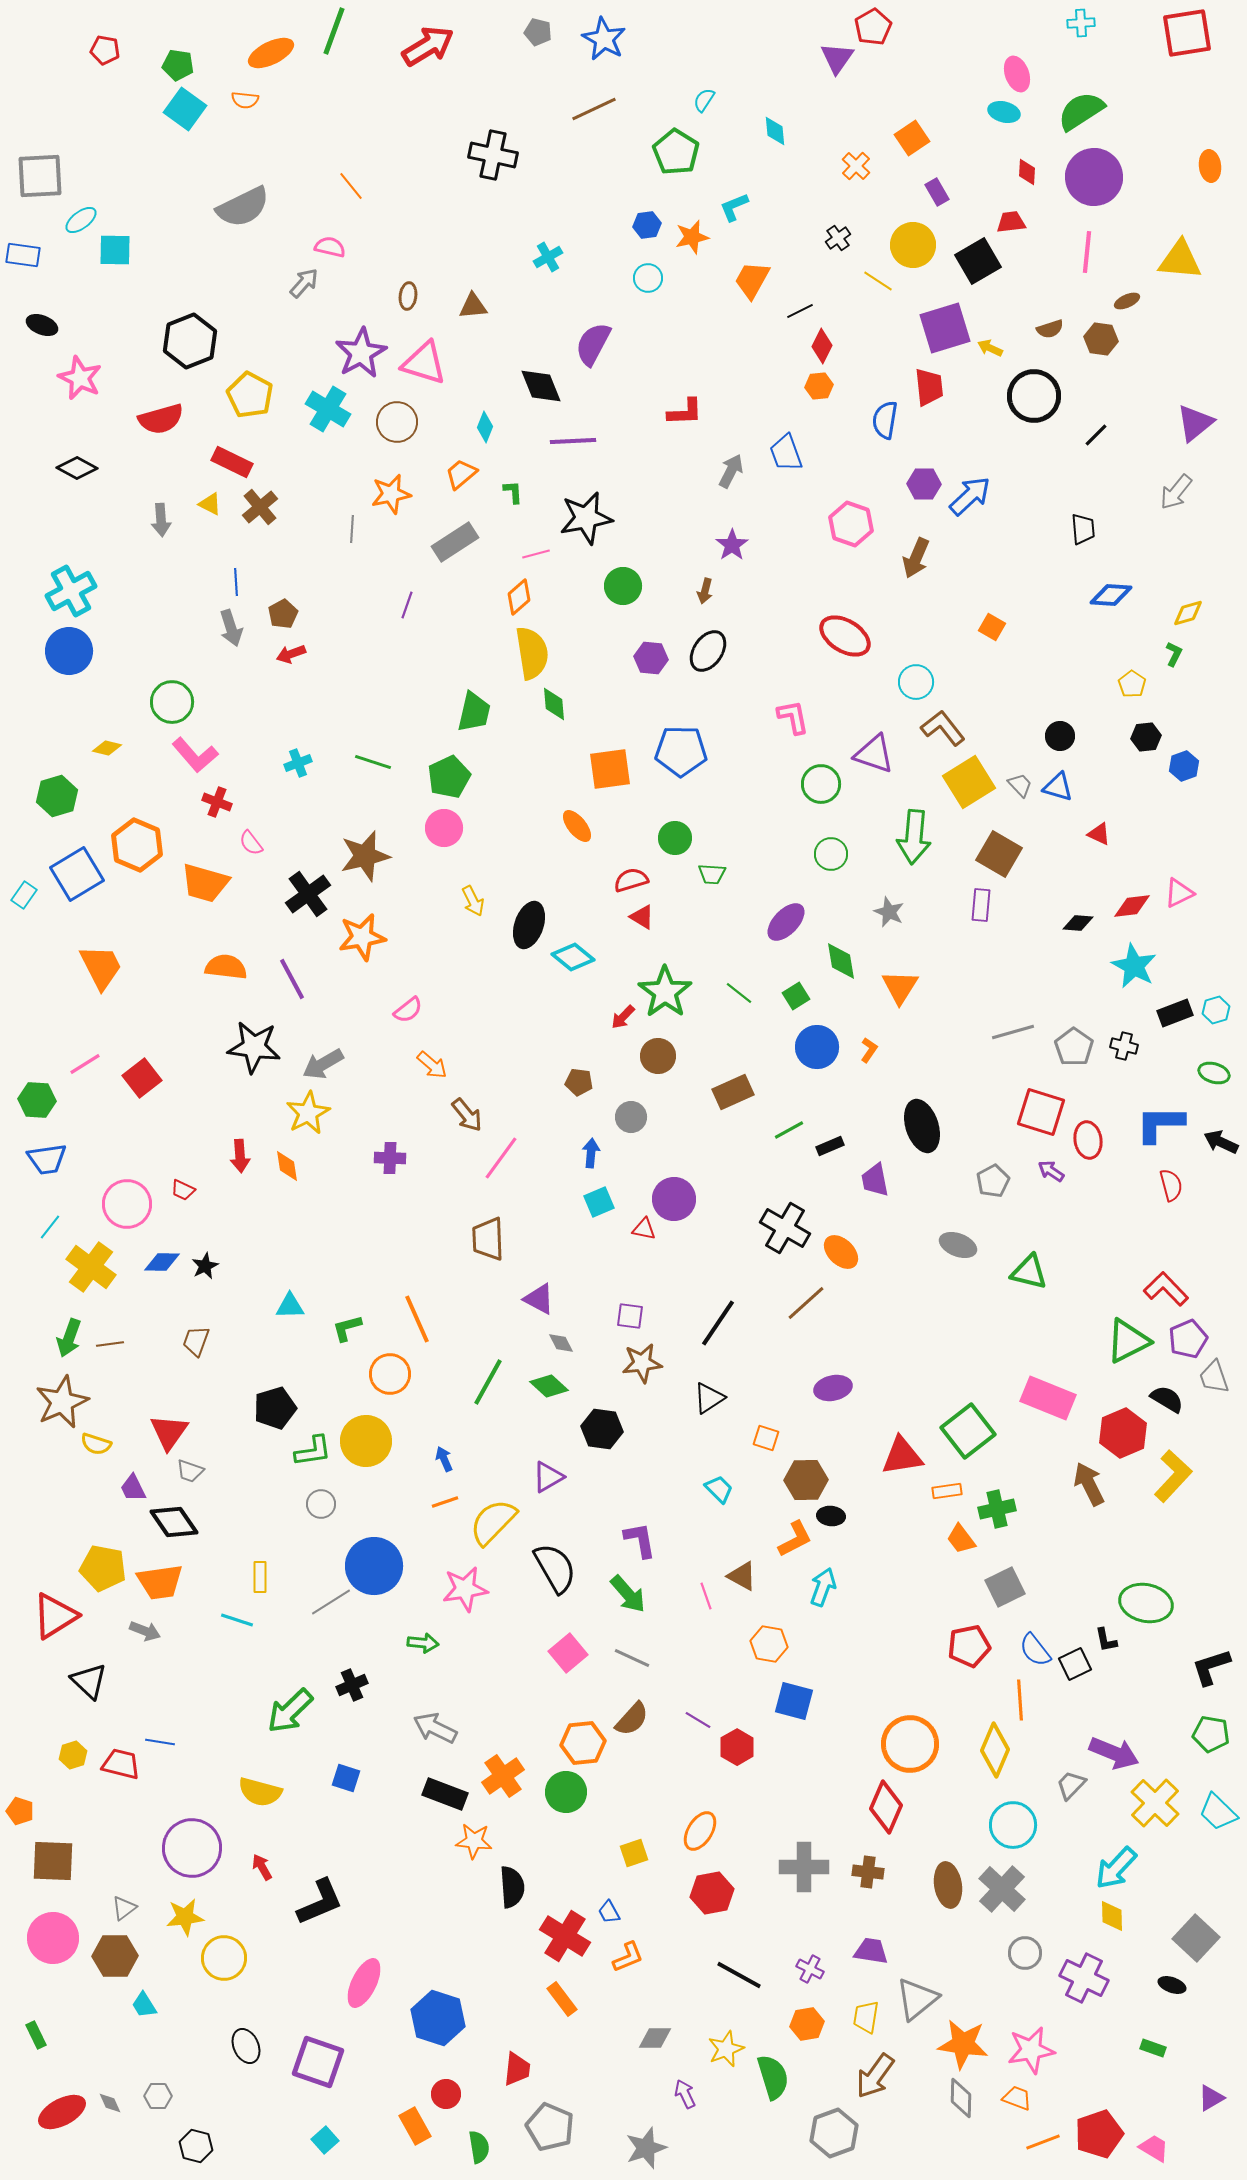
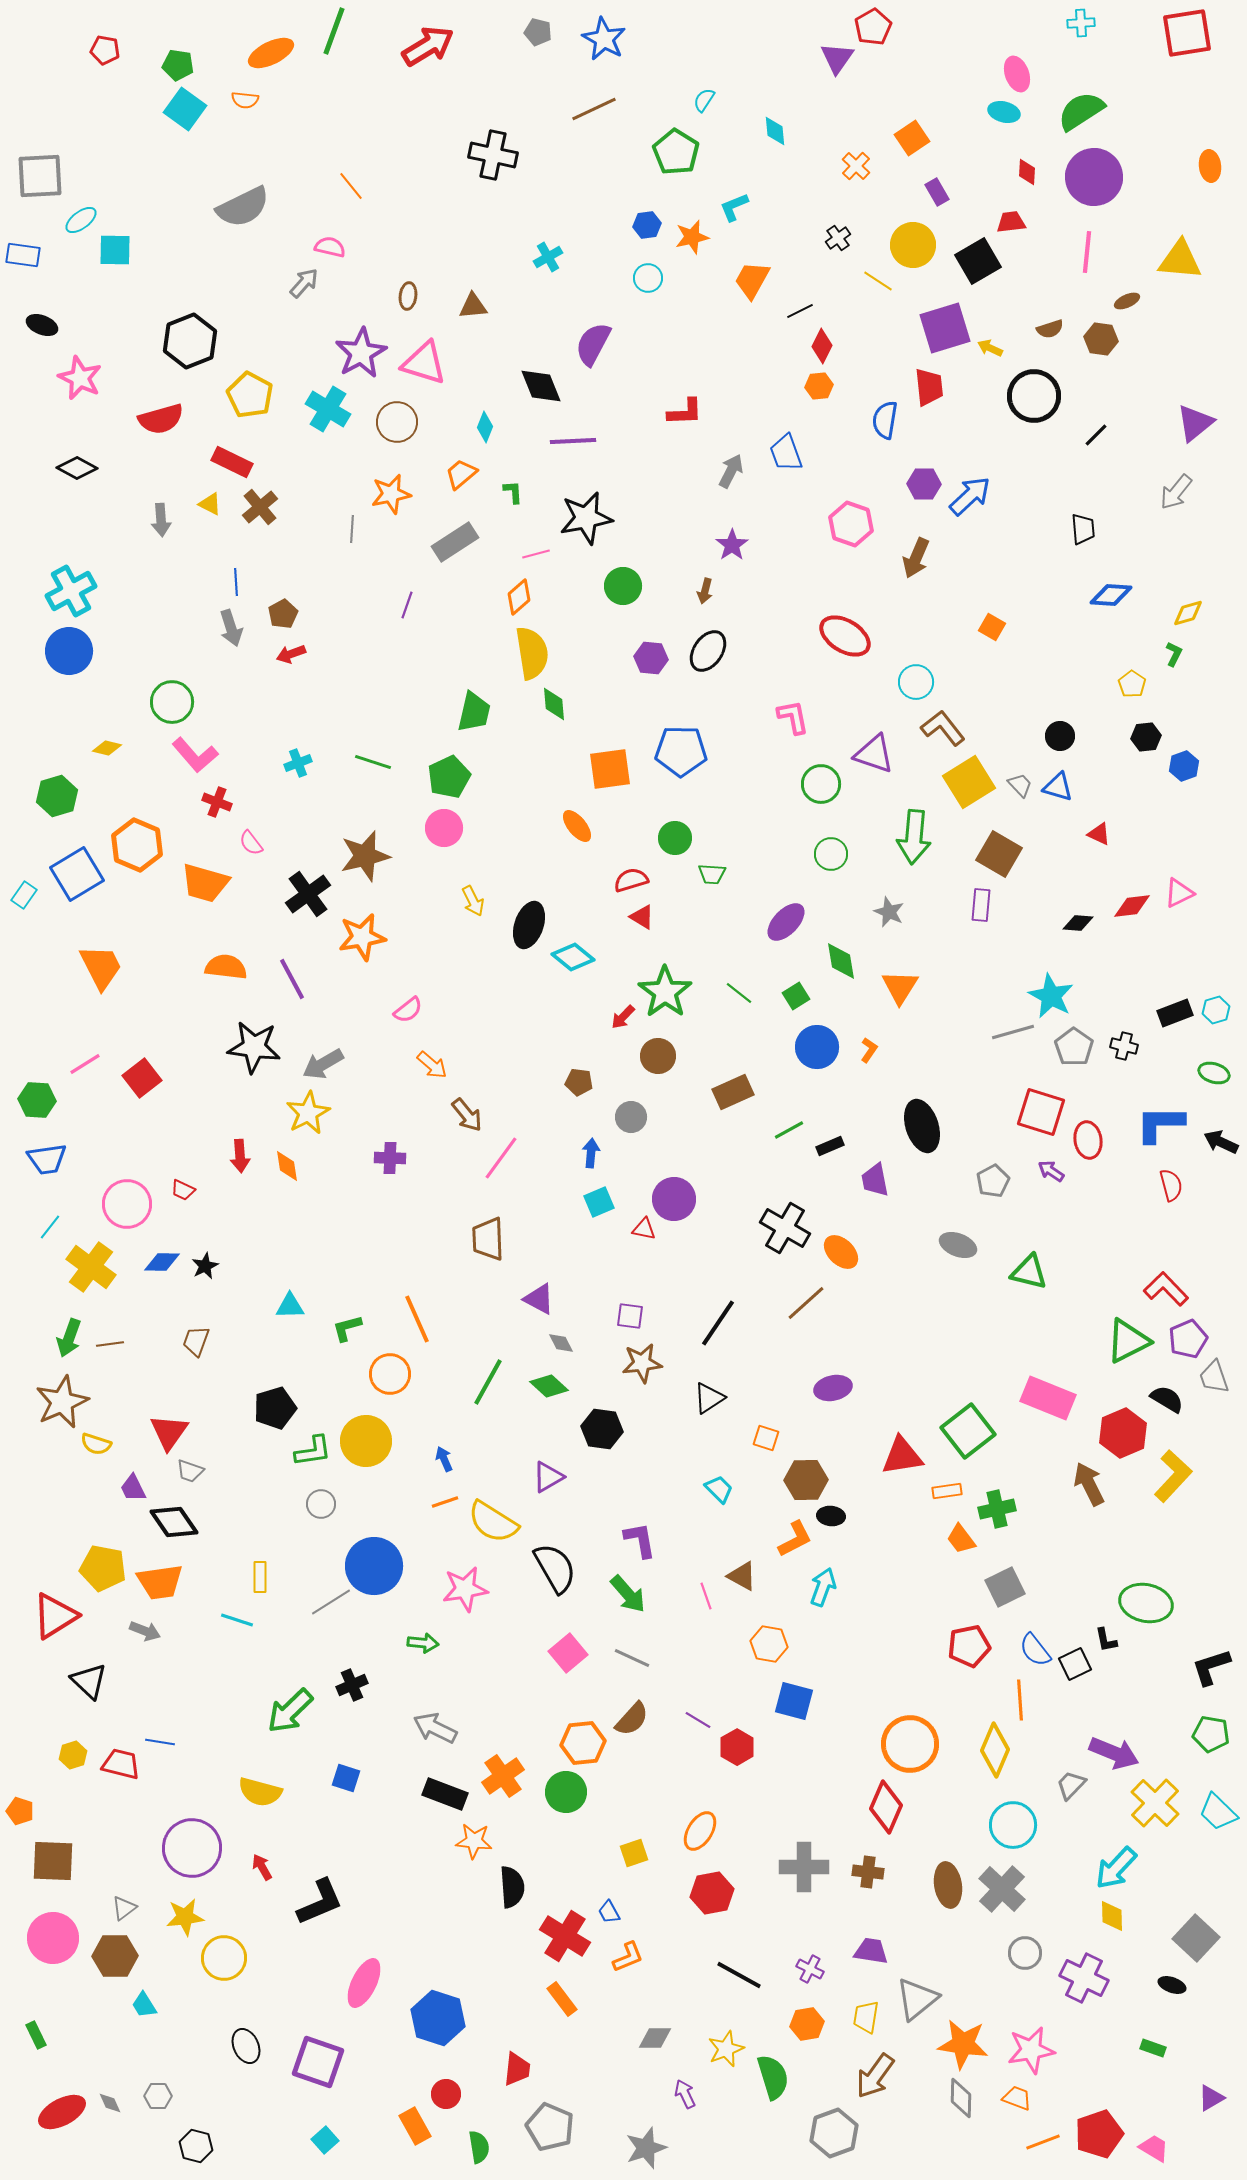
cyan star at (1134, 966): moved 83 px left, 30 px down
yellow semicircle at (493, 1522): rotated 102 degrees counterclockwise
